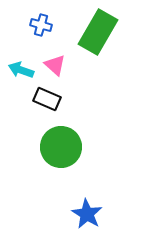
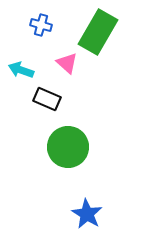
pink triangle: moved 12 px right, 2 px up
green circle: moved 7 px right
